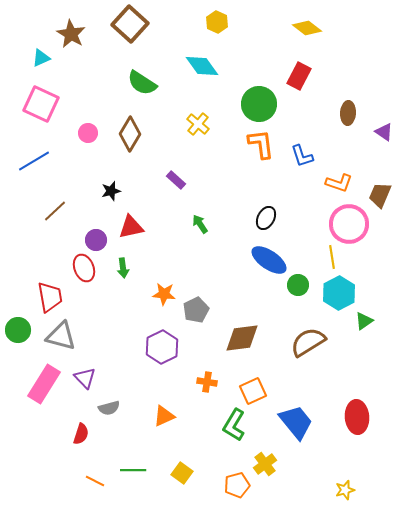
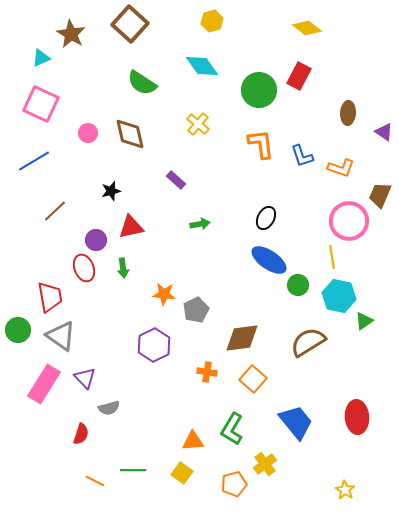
yellow hexagon at (217, 22): moved 5 px left, 1 px up; rotated 20 degrees clockwise
green circle at (259, 104): moved 14 px up
brown diamond at (130, 134): rotated 44 degrees counterclockwise
orange L-shape at (339, 183): moved 2 px right, 15 px up
green arrow at (200, 224): rotated 114 degrees clockwise
pink circle at (349, 224): moved 3 px up
cyan hexagon at (339, 293): moved 3 px down; rotated 20 degrees counterclockwise
gray triangle at (61, 336): rotated 20 degrees clockwise
purple hexagon at (162, 347): moved 8 px left, 2 px up
orange cross at (207, 382): moved 10 px up
orange square at (253, 391): moved 12 px up; rotated 24 degrees counterclockwise
orange triangle at (164, 416): moved 29 px right, 25 px down; rotated 20 degrees clockwise
green L-shape at (234, 425): moved 2 px left, 4 px down
orange pentagon at (237, 485): moved 3 px left, 1 px up
yellow star at (345, 490): rotated 24 degrees counterclockwise
